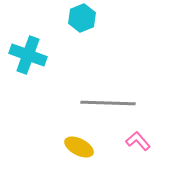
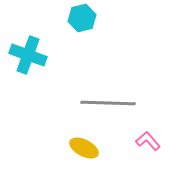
cyan hexagon: rotated 8 degrees clockwise
pink L-shape: moved 10 px right
yellow ellipse: moved 5 px right, 1 px down
